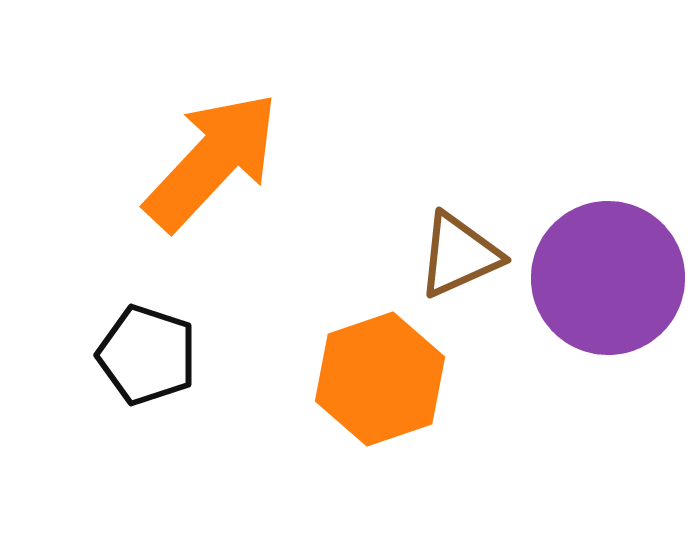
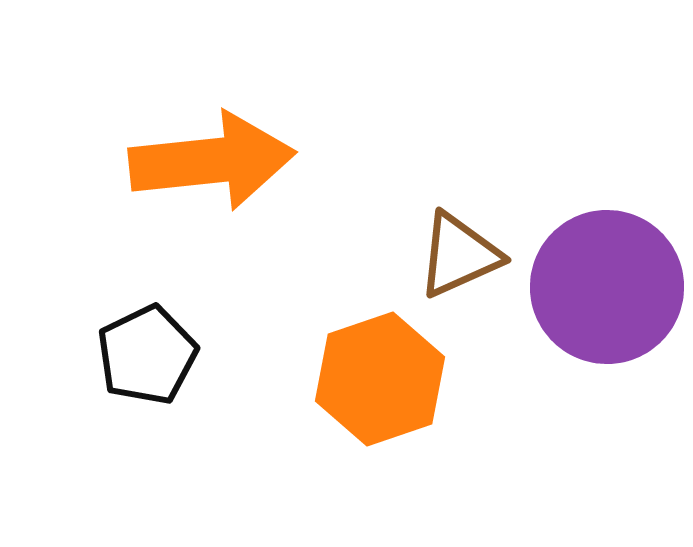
orange arrow: rotated 41 degrees clockwise
purple circle: moved 1 px left, 9 px down
black pentagon: rotated 28 degrees clockwise
